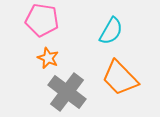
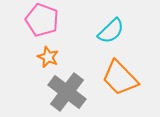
pink pentagon: rotated 12 degrees clockwise
cyan semicircle: rotated 16 degrees clockwise
orange star: moved 1 px up
